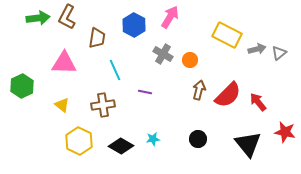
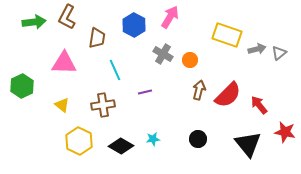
green arrow: moved 4 px left, 4 px down
yellow rectangle: rotated 8 degrees counterclockwise
purple line: rotated 24 degrees counterclockwise
red arrow: moved 1 px right, 3 px down
